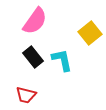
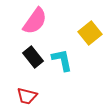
red trapezoid: moved 1 px right, 1 px down
